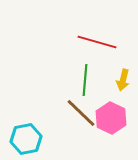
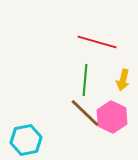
brown line: moved 4 px right
pink hexagon: moved 1 px right, 1 px up
cyan hexagon: moved 1 px down
